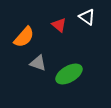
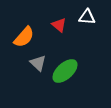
white triangle: rotated 30 degrees counterclockwise
gray triangle: rotated 24 degrees clockwise
green ellipse: moved 4 px left, 3 px up; rotated 12 degrees counterclockwise
